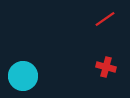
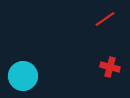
red cross: moved 4 px right
